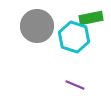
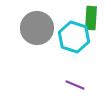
green rectangle: rotated 75 degrees counterclockwise
gray circle: moved 2 px down
